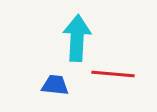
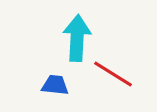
red line: rotated 27 degrees clockwise
